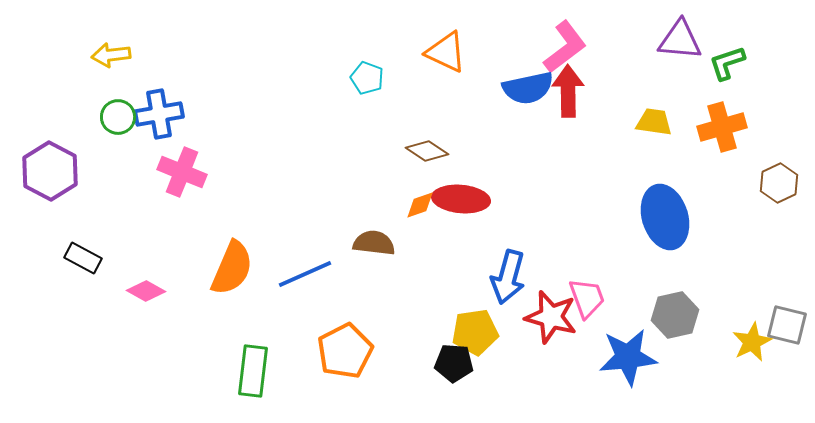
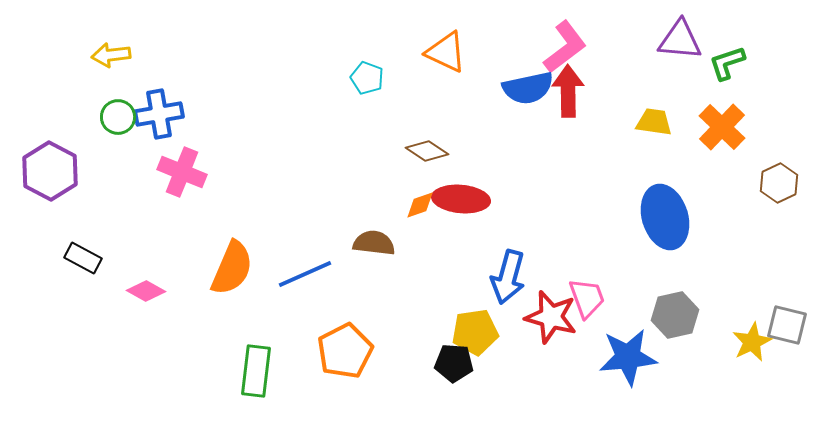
orange cross: rotated 30 degrees counterclockwise
green rectangle: moved 3 px right
